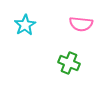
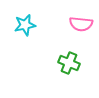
cyan star: rotated 20 degrees clockwise
